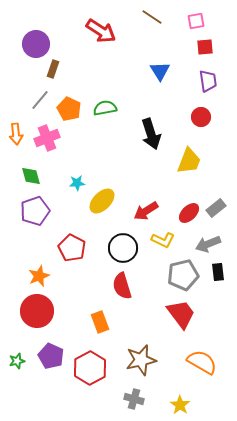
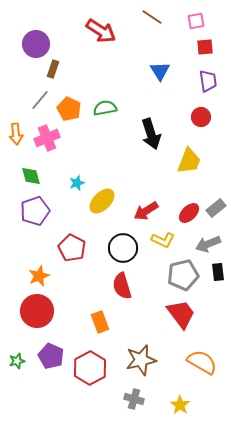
cyan star at (77, 183): rotated 14 degrees counterclockwise
